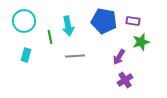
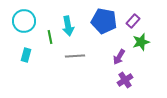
purple rectangle: rotated 56 degrees counterclockwise
